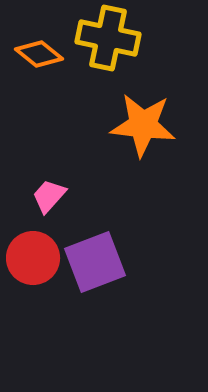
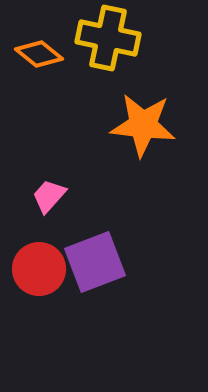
red circle: moved 6 px right, 11 px down
